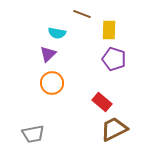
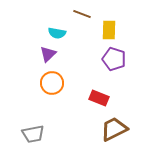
red rectangle: moved 3 px left, 4 px up; rotated 18 degrees counterclockwise
